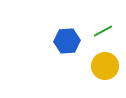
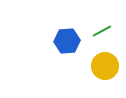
green line: moved 1 px left
